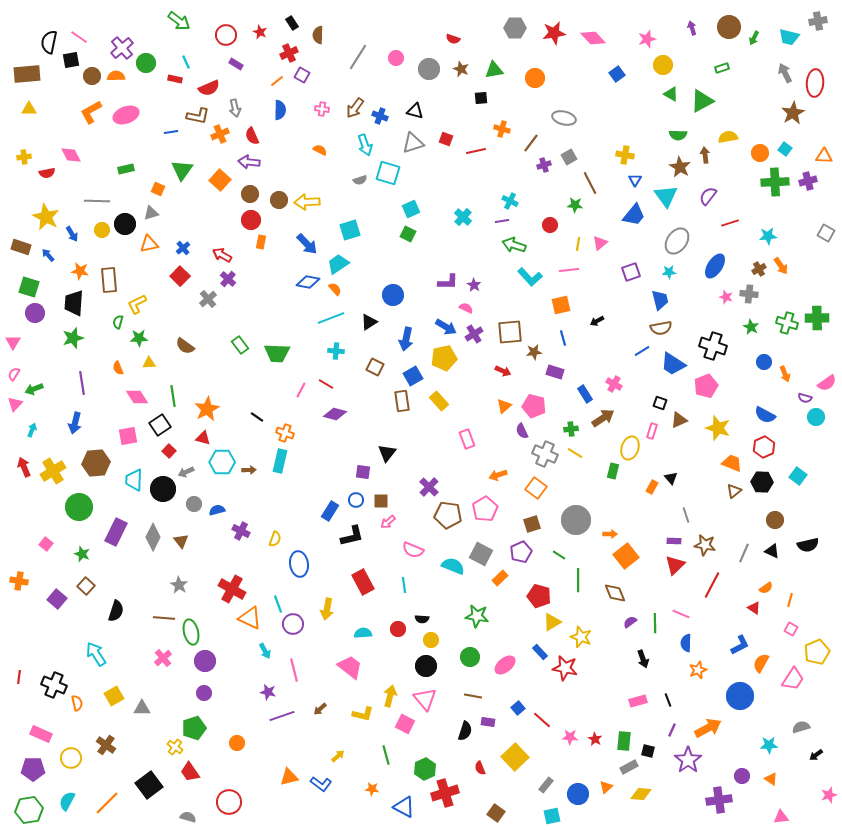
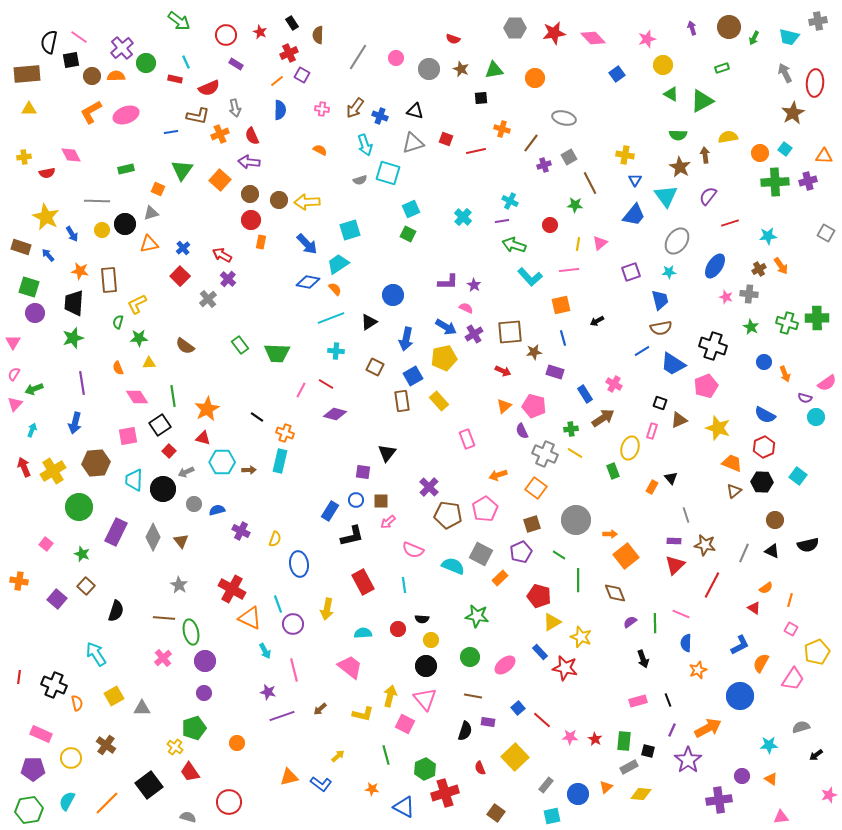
green rectangle at (613, 471): rotated 35 degrees counterclockwise
